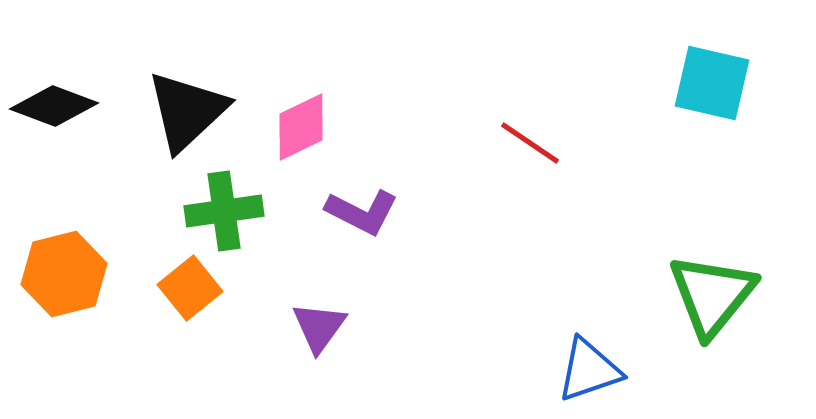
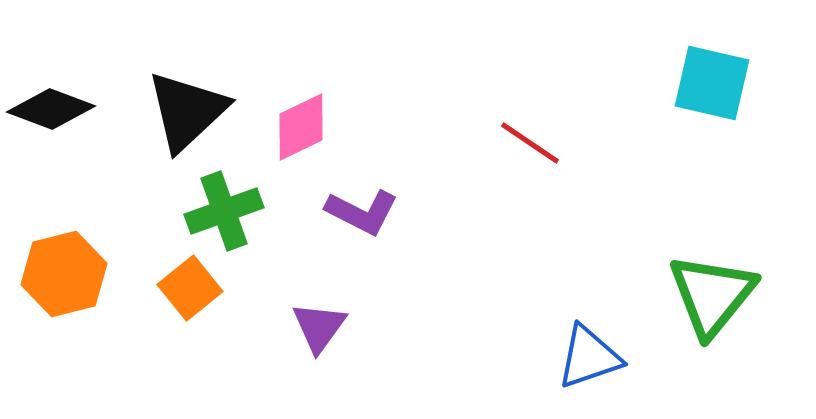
black diamond: moved 3 px left, 3 px down
green cross: rotated 12 degrees counterclockwise
blue triangle: moved 13 px up
